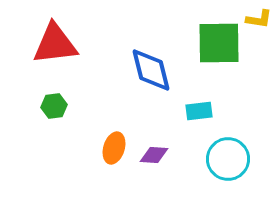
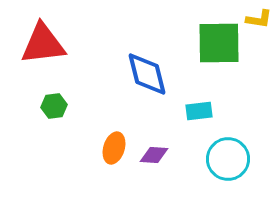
red triangle: moved 12 px left
blue diamond: moved 4 px left, 4 px down
